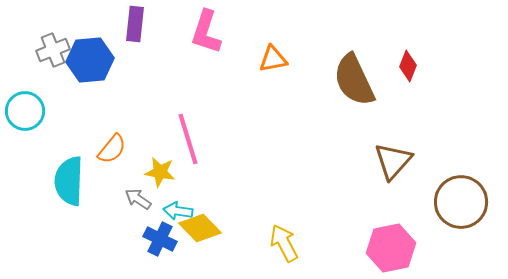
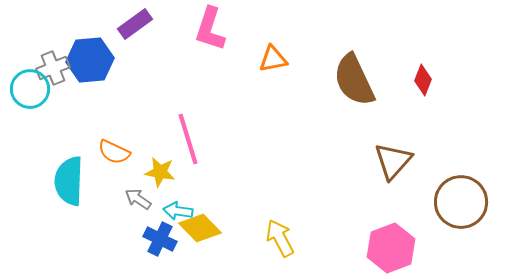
purple rectangle: rotated 48 degrees clockwise
pink L-shape: moved 4 px right, 3 px up
gray cross: moved 18 px down
red diamond: moved 15 px right, 14 px down
cyan circle: moved 5 px right, 22 px up
orange semicircle: moved 2 px right, 3 px down; rotated 76 degrees clockwise
yellow arrow: moved 4 px left, 5 px up
pink hexagon: rotated 9 degrees counterclockwise
